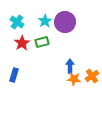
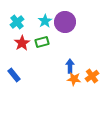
cyan cross: rotated 16 degrees clockwise
blue rectangle: rotated 56 degrees counterclockwise
